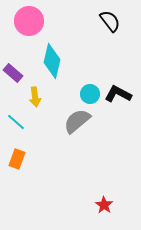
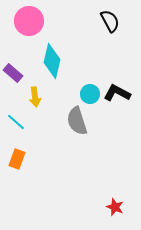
black semicircle: rotated 10 degrees clockwise
black L-shape: moved 1 px left, 1 px up
gray semicircle: rotated 68 degrees counterclockwise
red star: moved 11 px right, 2 px down; rotated 12 degrees counterclockwise
